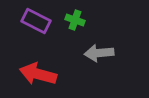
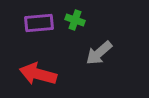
purple rectangle: moved 3 px right, 2 px down; rotated 32 degrees counterclockwise
gray arrow: rotated 36 degrees counterclockwise
